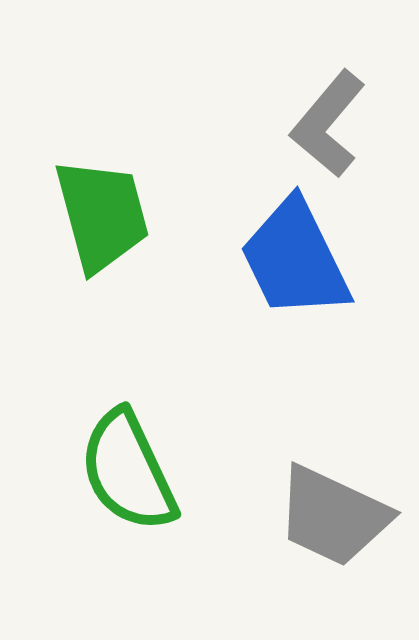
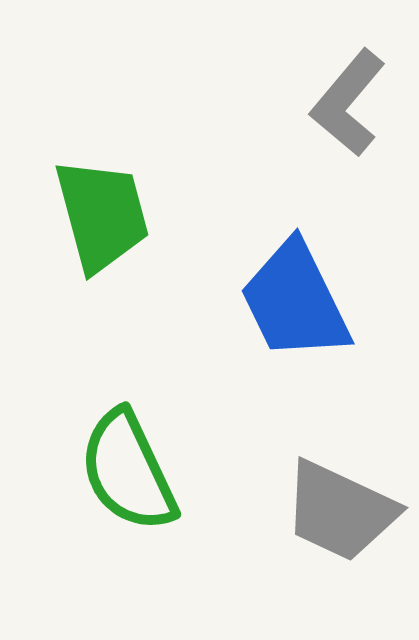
gray L-shape: moved 20 px right, 21 px up
blue trapezoid: moved 42 px down
gray trapezoid: moved 7 px right, 5 px up
